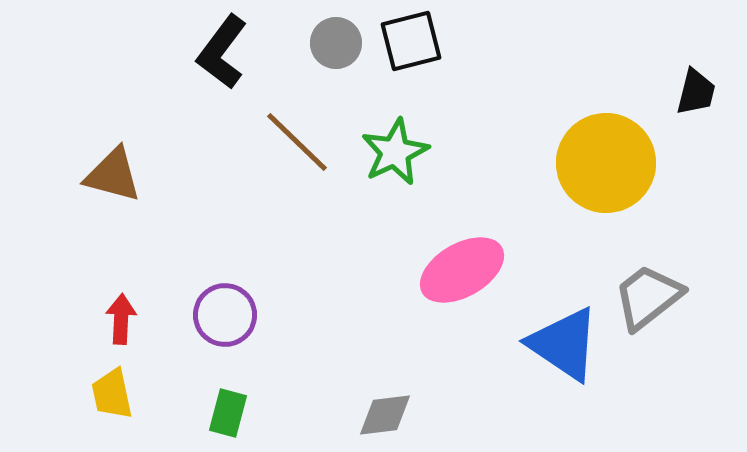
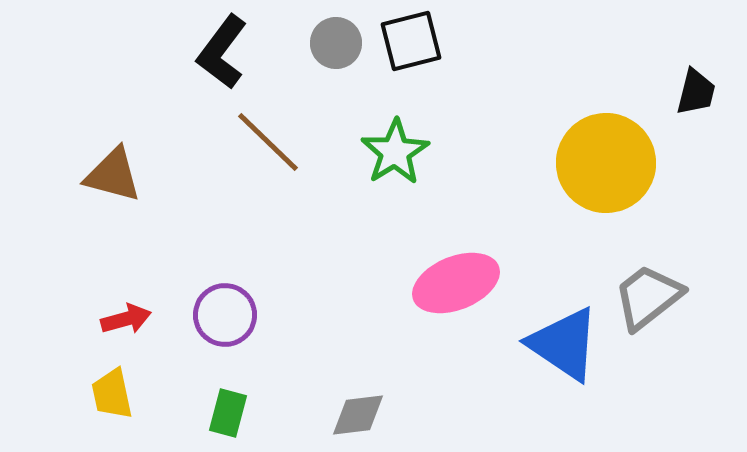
brown line: moved 29 px left
green star: rotated 6 degrees counterclockwise
pink ellipse: moved 6 px left, 13 px down; rotated 8 degrees clockwise
red arrow: moved 5 px right; rotated 72 degrees clockwise
gray diamond: moved 27 px left
